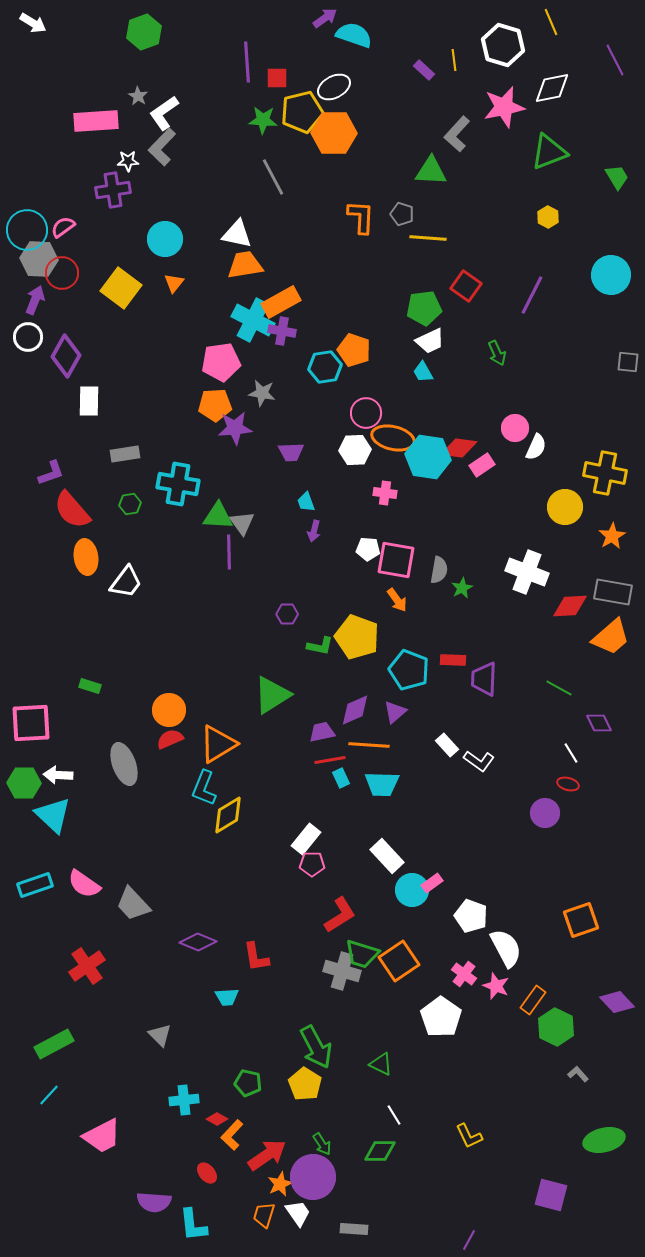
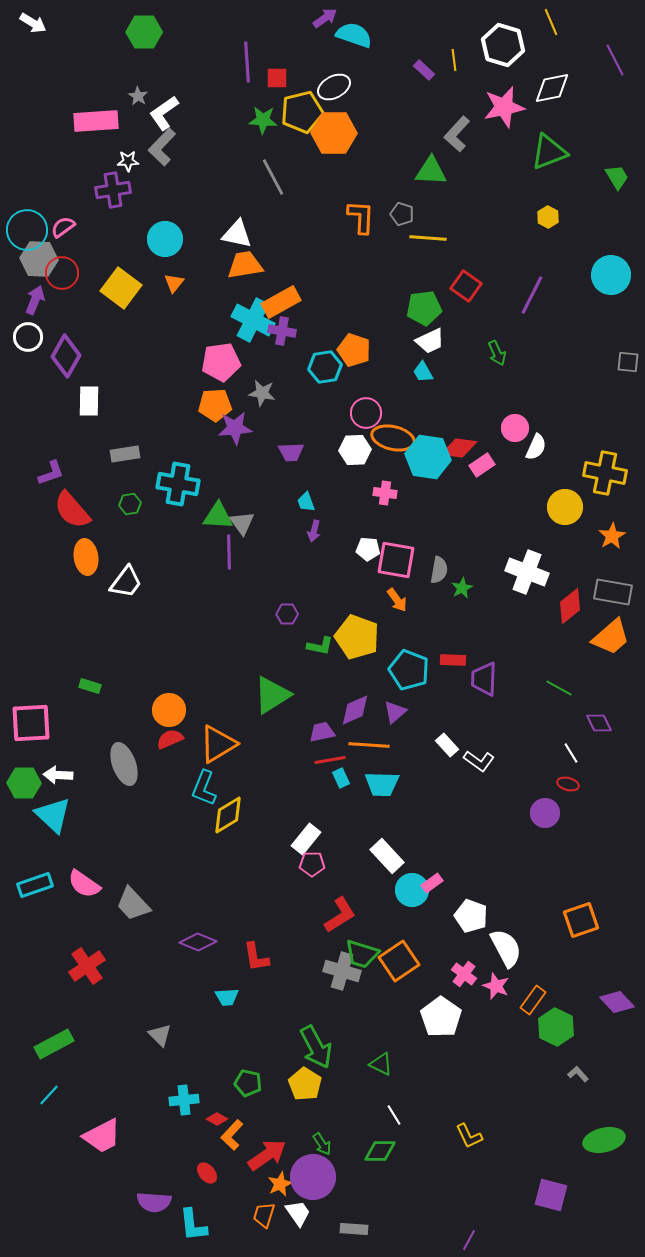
green hexagon at (144, 32): rotated 20 degrees clockwise
red diamond at (570, 606): rotated 36 degrees counterclockwise
